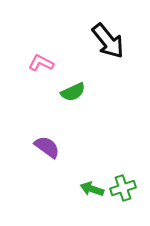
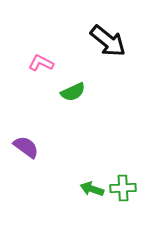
black arrow: rotated 12 degrees counterclockwise
purple semicircle: moved 21 px left
green cross: rotated 15 degrees clockwise
